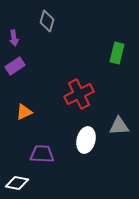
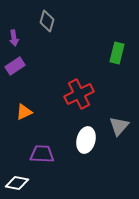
gray triangle: rotated 45 degrees counterclockwise
